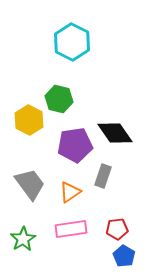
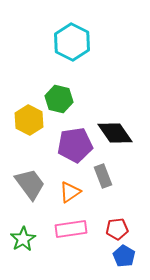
gray rectangle: rotated 40 degrees counterclockwise
